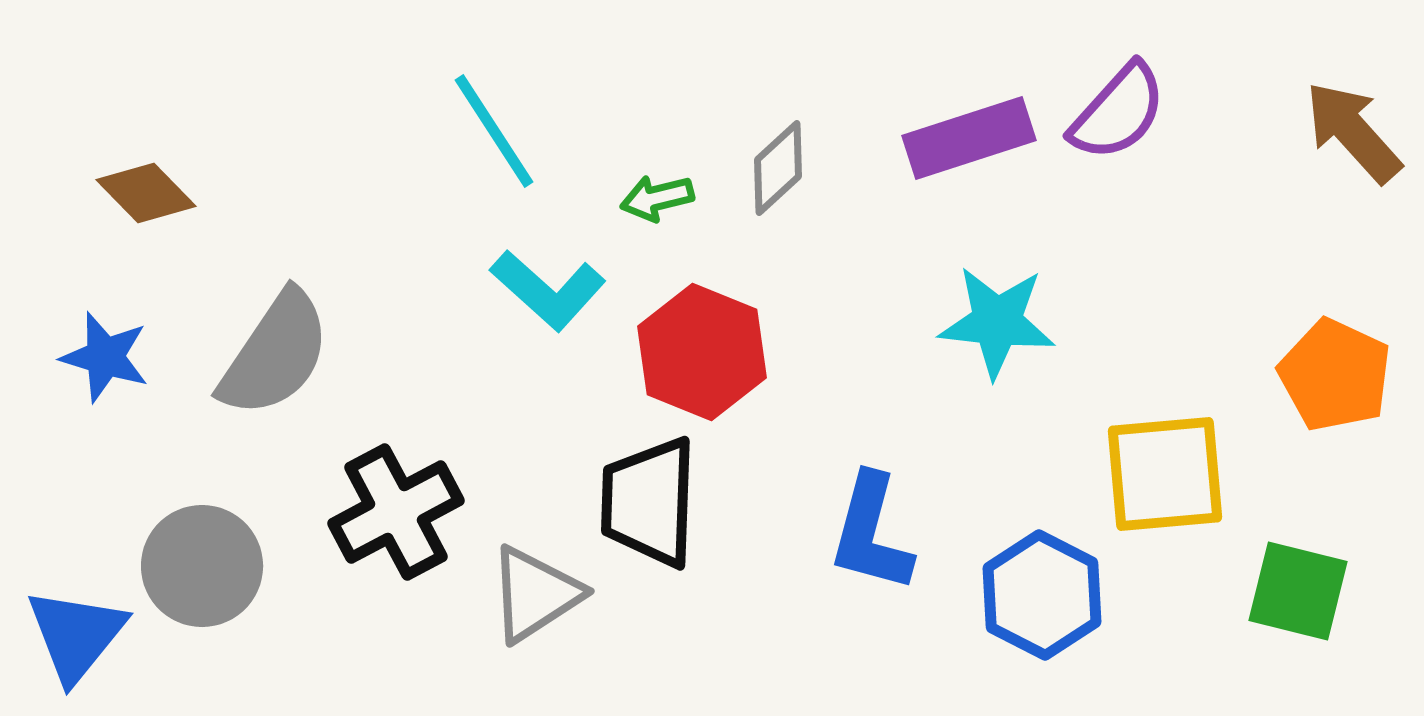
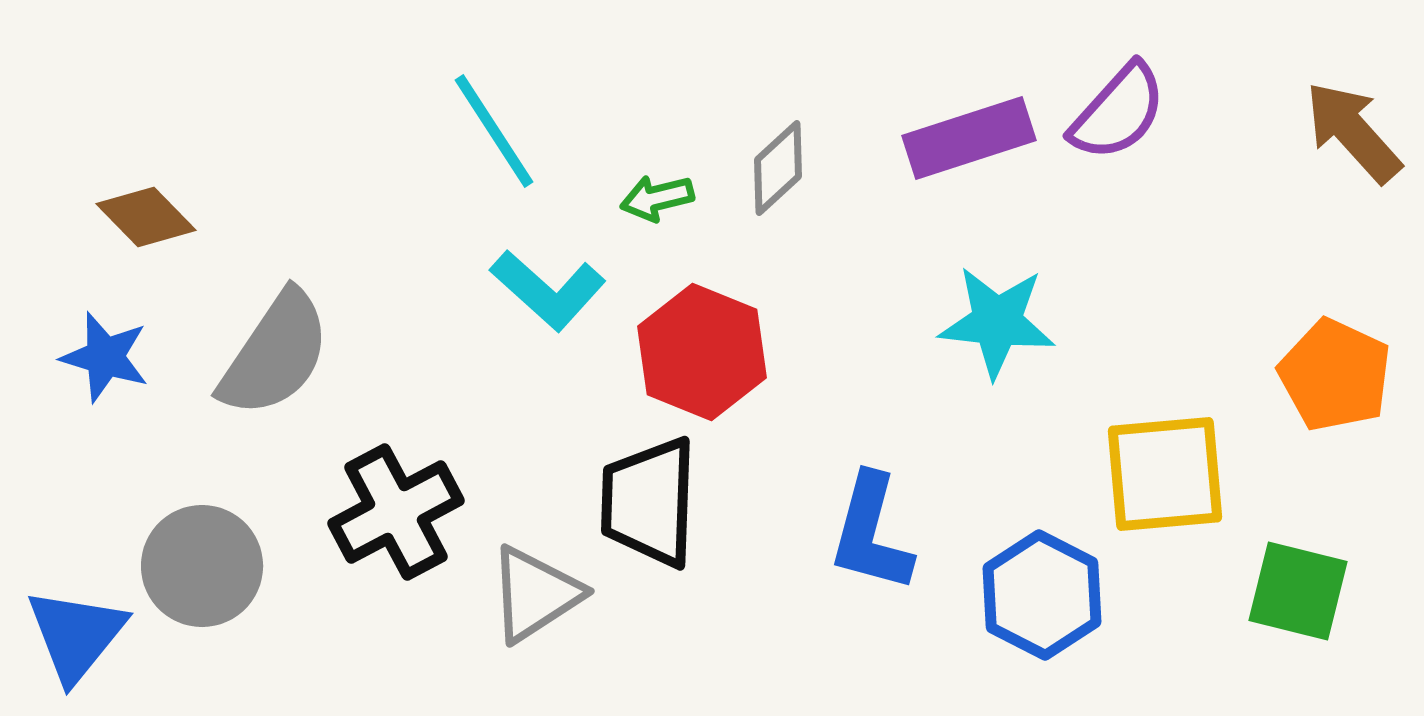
brown diamond: moved 24 px down
